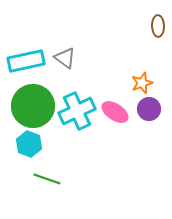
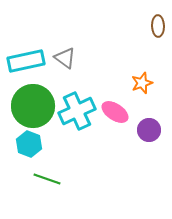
purple circle: moved 21 px down
